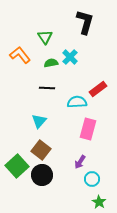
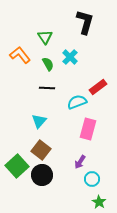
green semicircle: moved 3 px left, 1 px down; rotated 72 degrees clockwise
red rectangle: moved 2 px up
cyan semicircle: rotated 18 degrees counterclockwise
